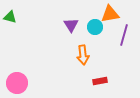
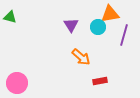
cyan circle: moved 3 px right
orange arrow: moved 2 px left, 2 px down; rotated 42 degrees counterclockwise
